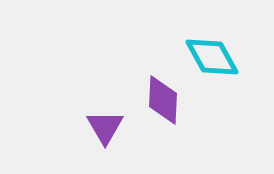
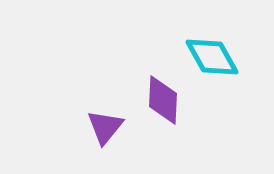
purple triangle: rotated 9 degrees clockwise
